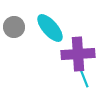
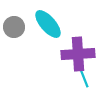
cyan ellipse: moved 2 px left, 4 px up
